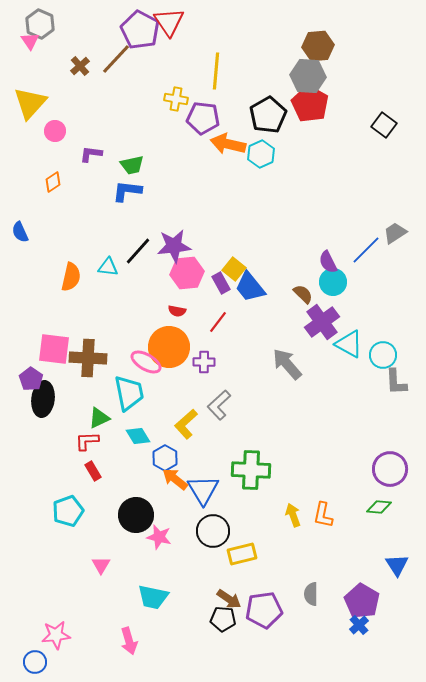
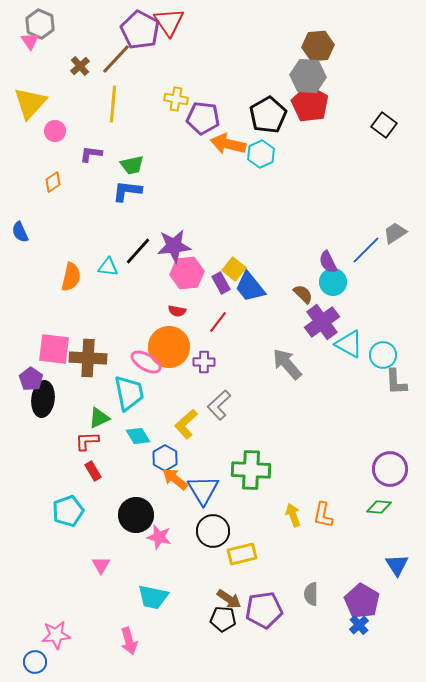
yellow line at (216, 71): moved 103 px left, 33 px down
